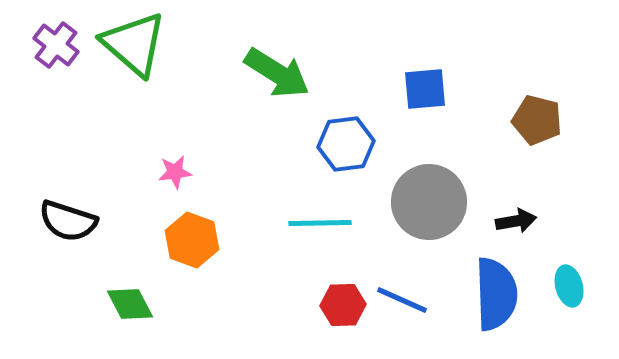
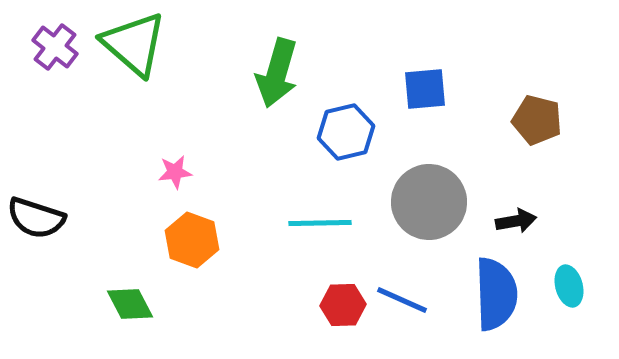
purple cross: moved 1 px left, 2 px down
green arrow: rotated 74 degrees clockwise
blue hexagon: moved 12 px up; rotated 6 degrees counterclockwise
black semicircle: moved 32 px left, 3 px up
